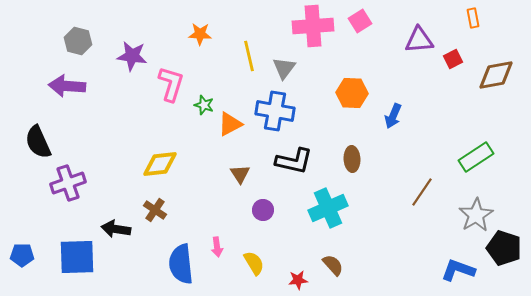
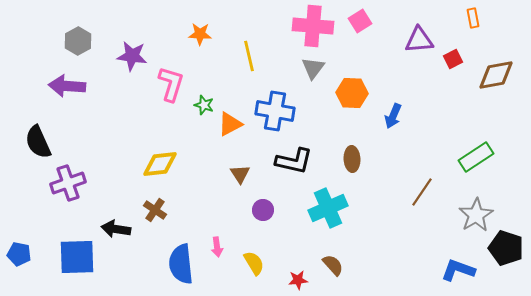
pink cross: rotated 9 degrees clockwise
gray hexagon: rotated 16 degrees clockwise
gray triangle: moved 29 px right
black pentagon: moved 2 px right
blue pentagon: moved 3 px left, 1 px up; rotated 10 degrees clockwise
